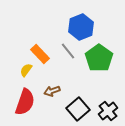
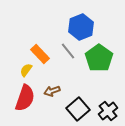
red semicircle: moved 4 px up
